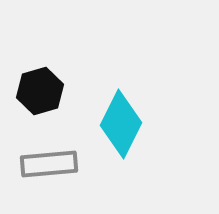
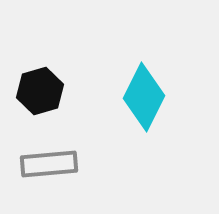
cyan diamond: moved 23 px right, 27 px up
